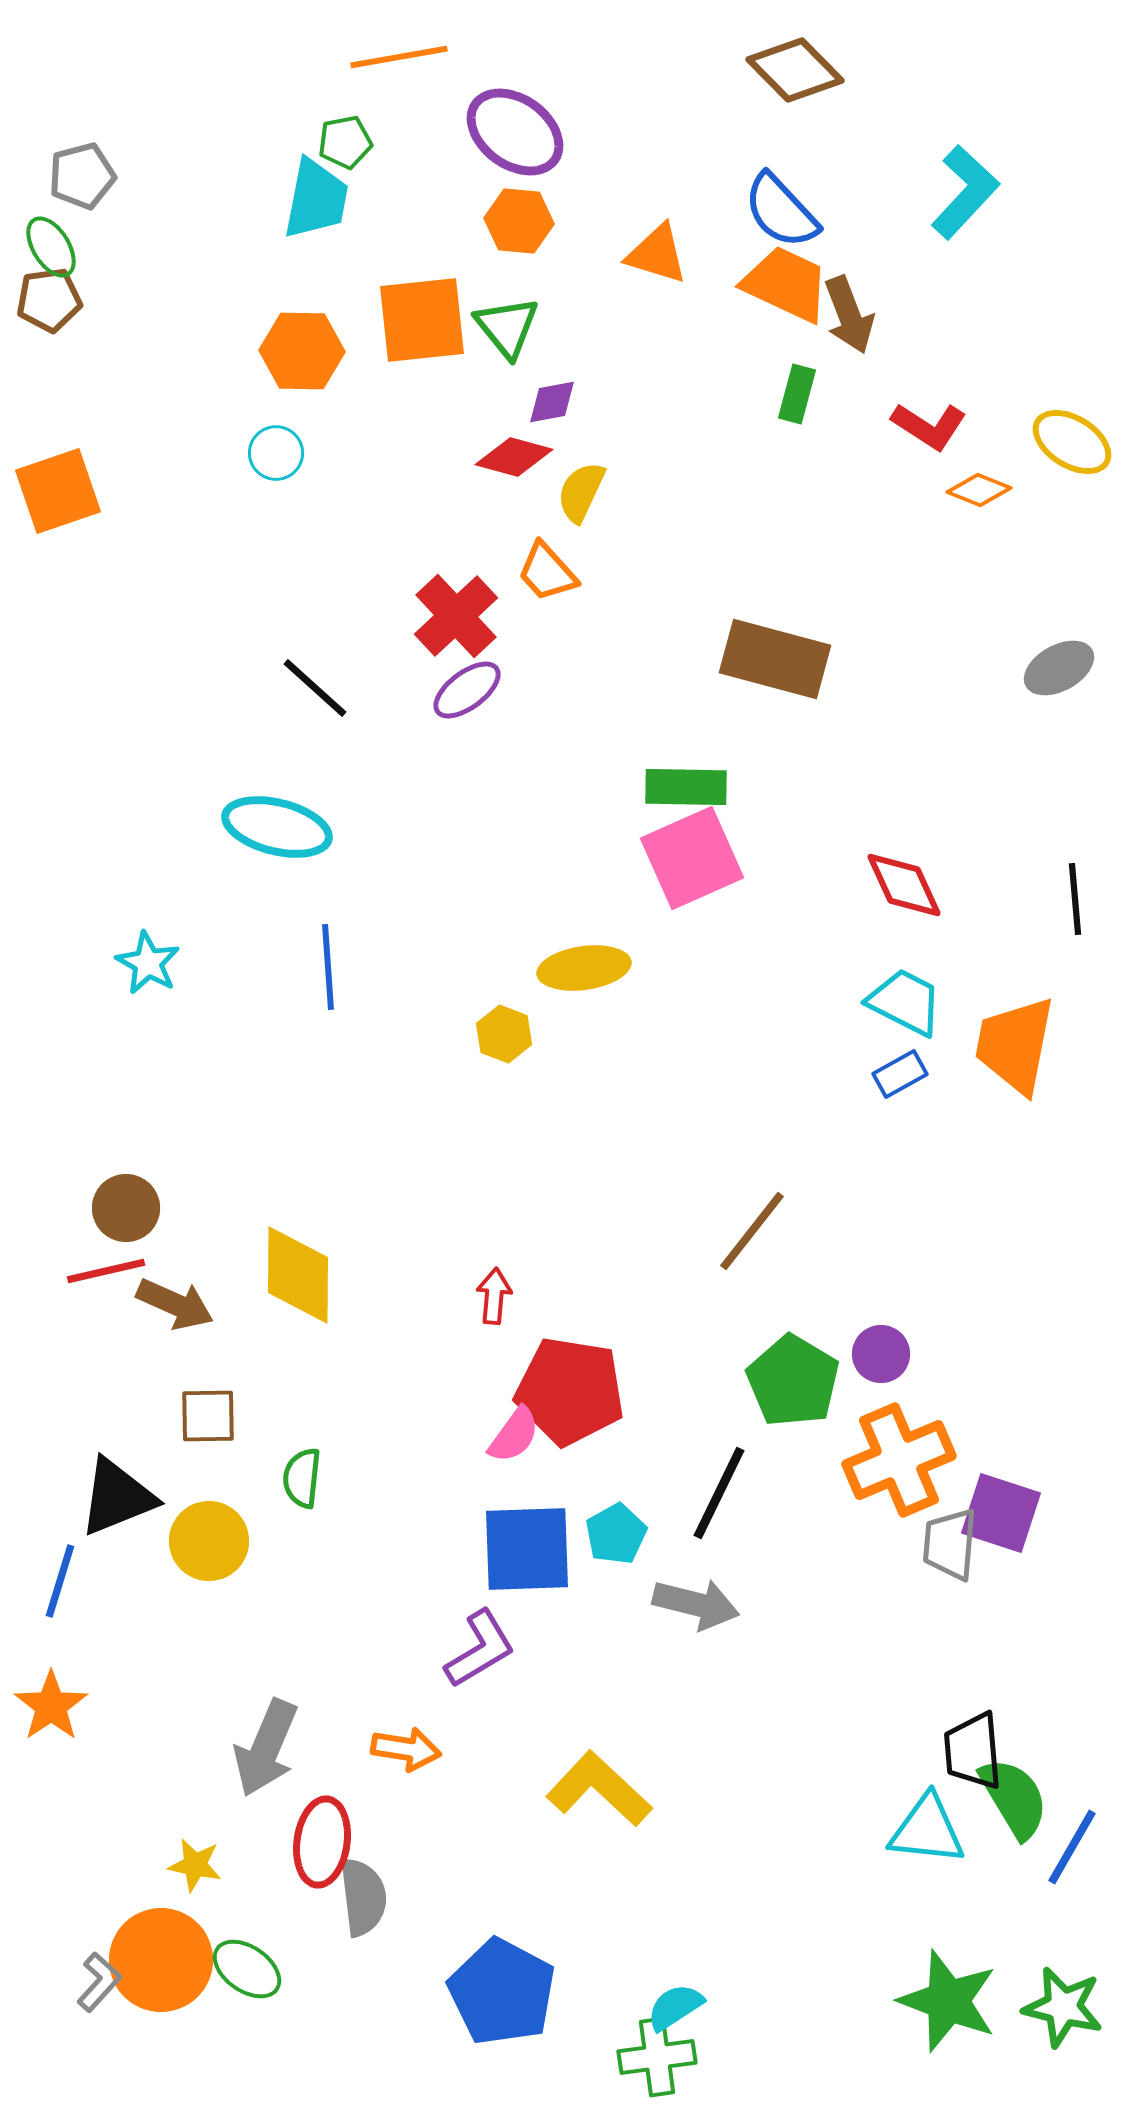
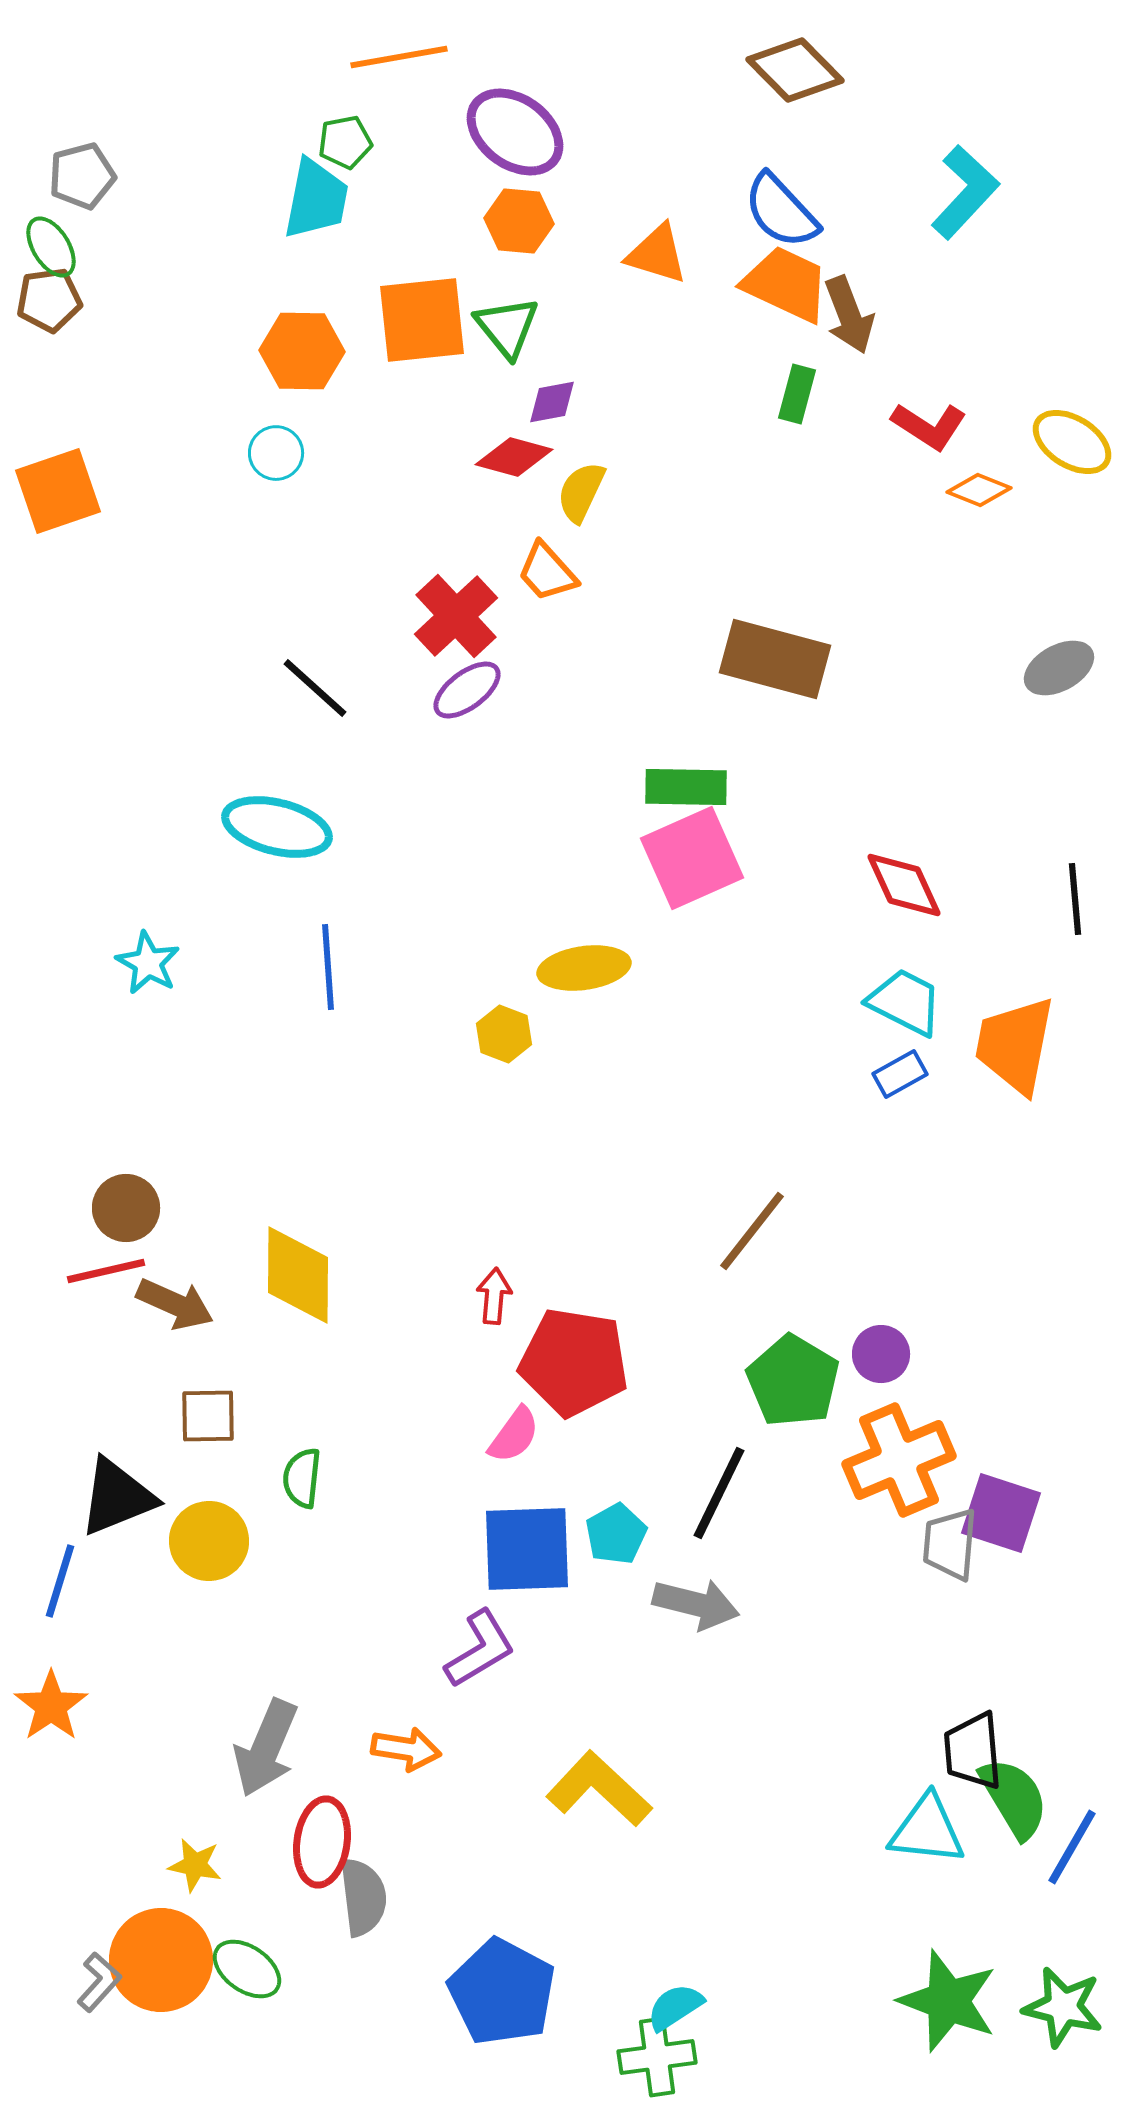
red pentagon at (570, 1391): moved 4 px right, 29 px up
